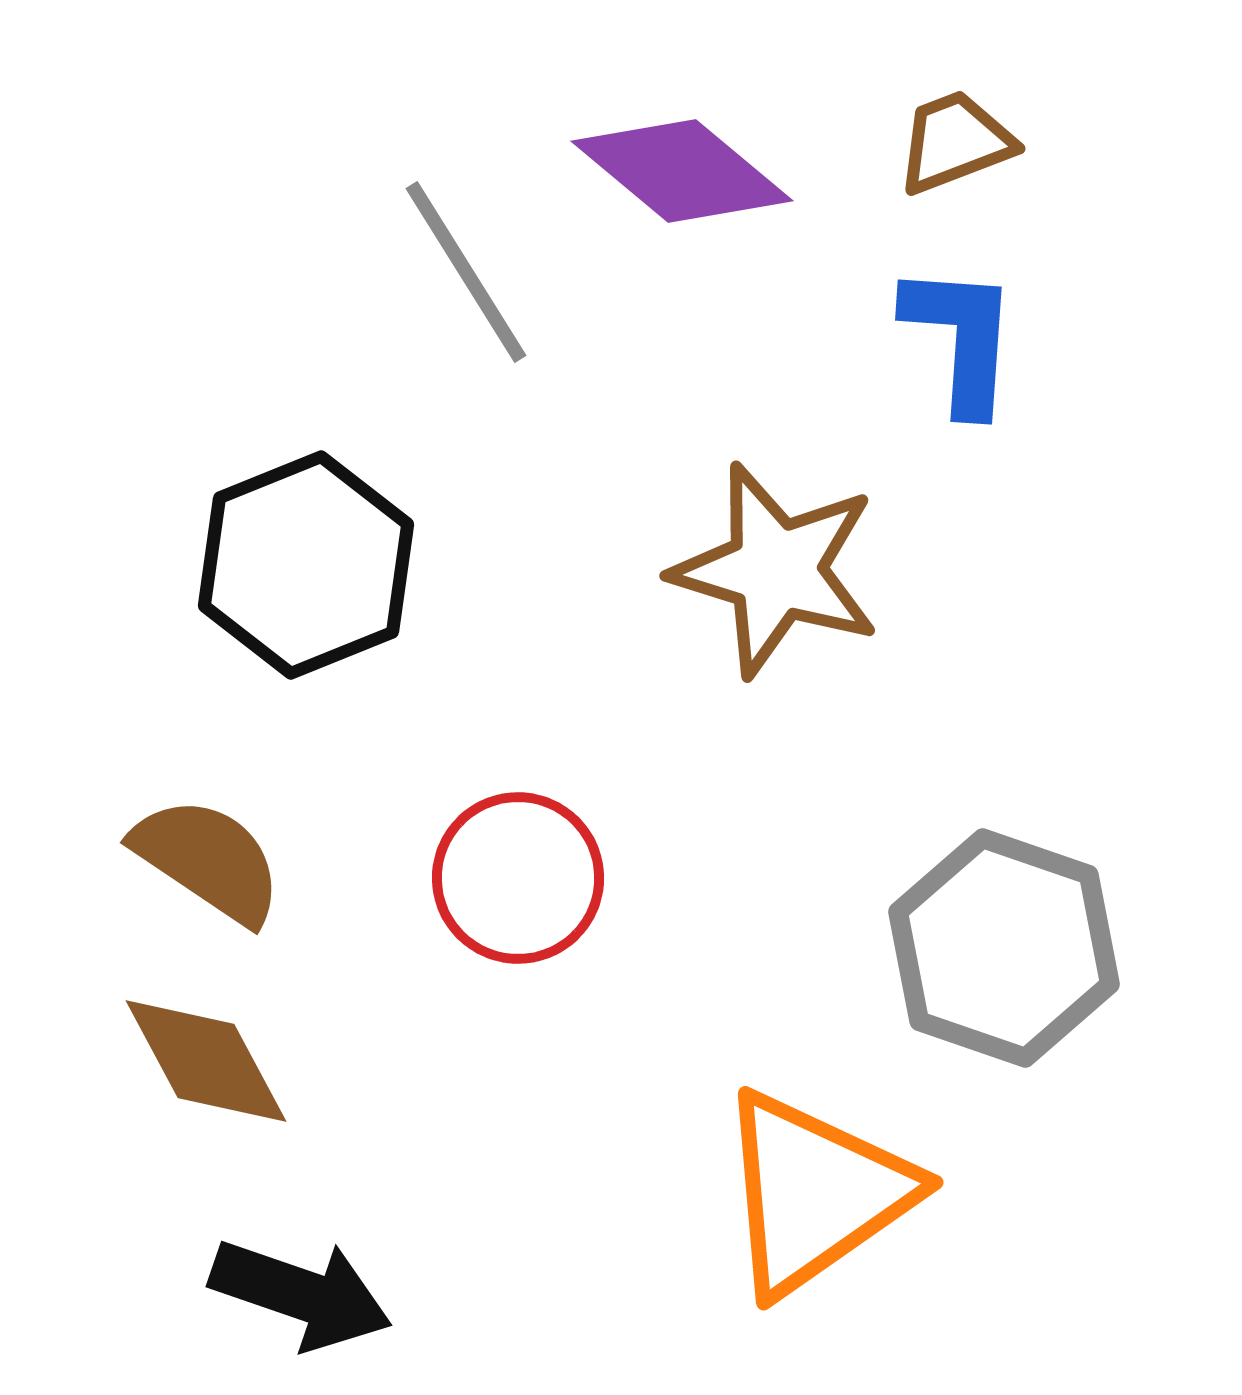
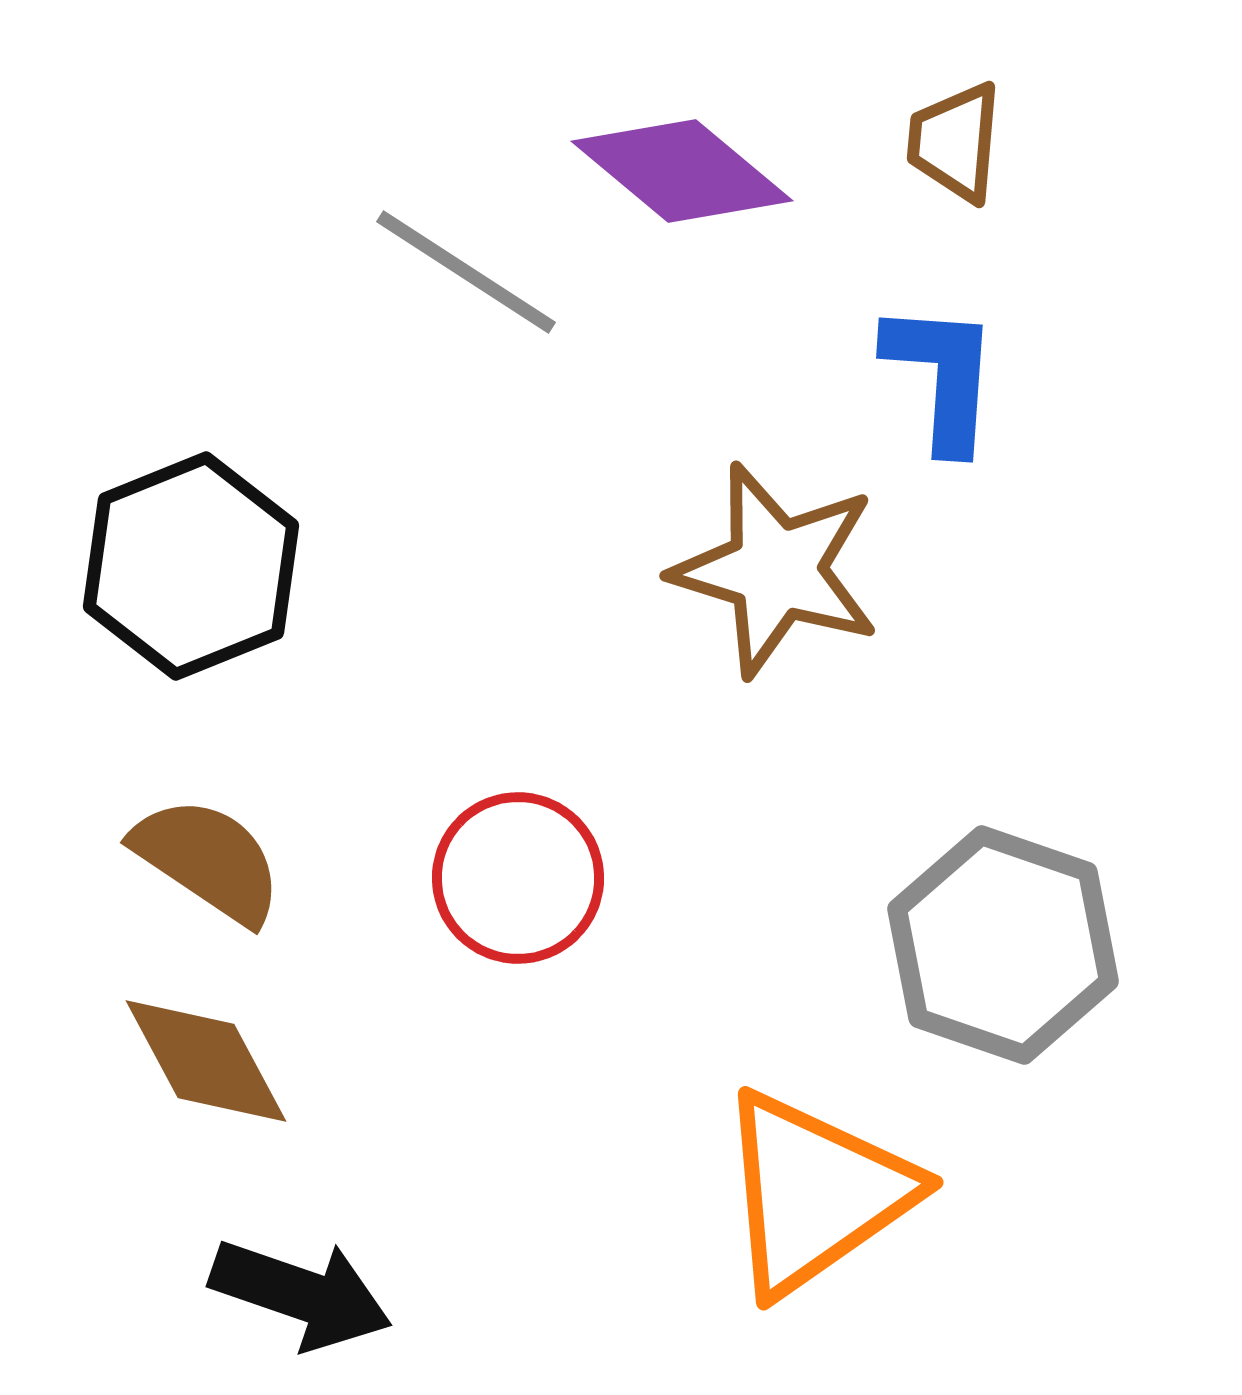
brown trapezoid: rotated 64 degrees counterclockwise
gray line: rotated 25 degrees counterclockwise
blue L-shape: moved 19 px left, 38 px down
black hexagon: moved 115 px left, 1 px down
gray hexagon: moved 1 px left, 3 px up
